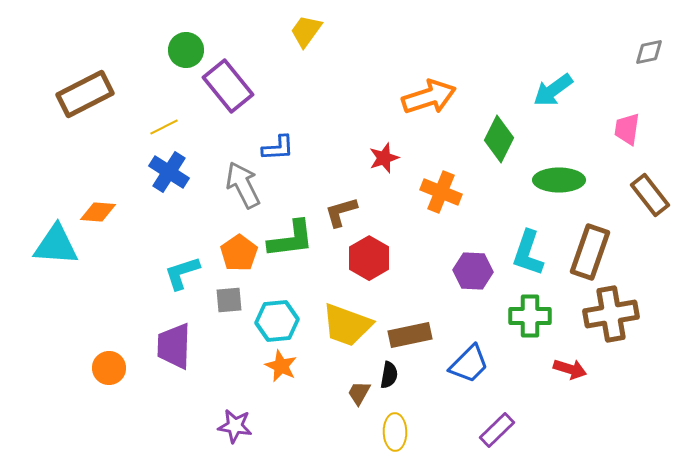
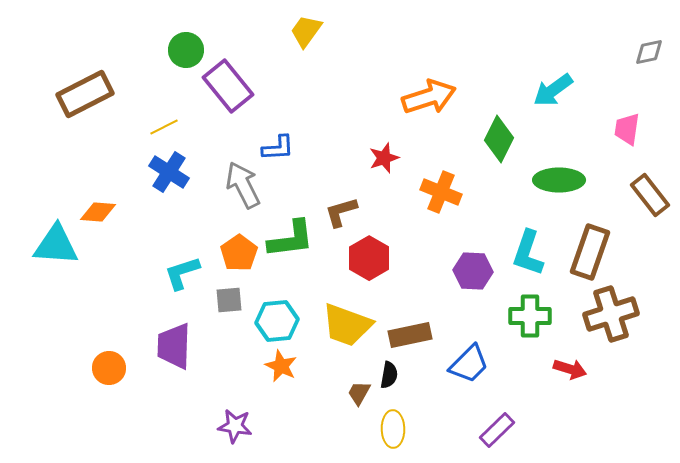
brown cross at (611, 314): rotated 8 degrees counterclockwise
yellow ellipse at (395, 432): moved 2 px left, 3 px up
